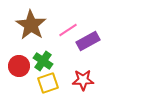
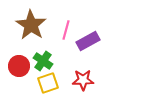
pink line: moved 2 px left; rotated 42 degrees counterclockwise
